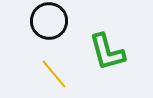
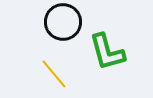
black circle: moved 14 px right, 1 px down
